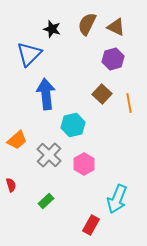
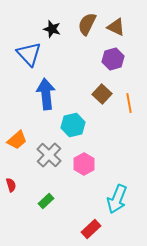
blue triangle: rotated 28 degrees counterclockwise
red rectangle: moved 4 px down; rotated 18 degrees clockwise
